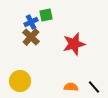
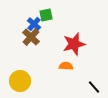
blue cross: moved 3 px right, 2 px down; rotated 24 degrees counterclockwise
orange semicircle: moved 5 px left, 21 px up
